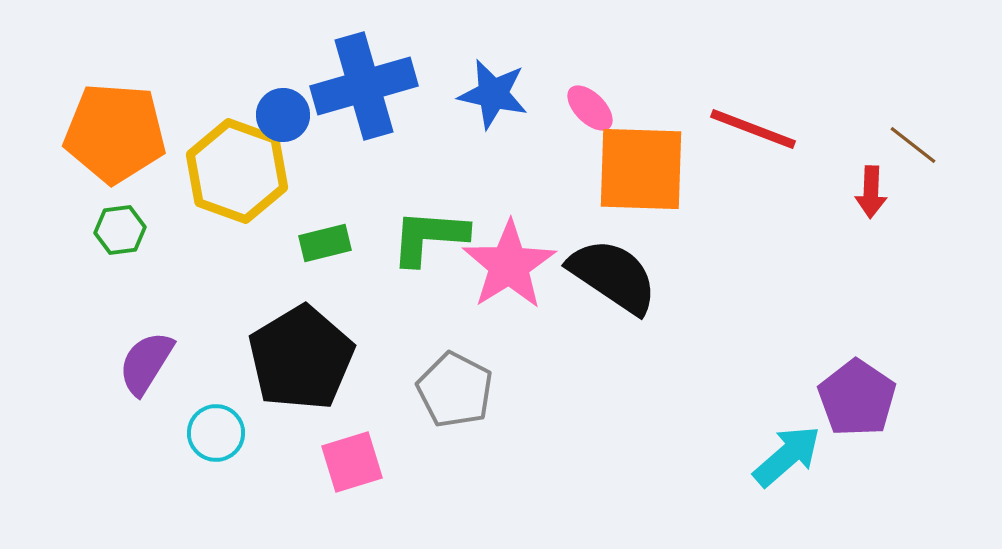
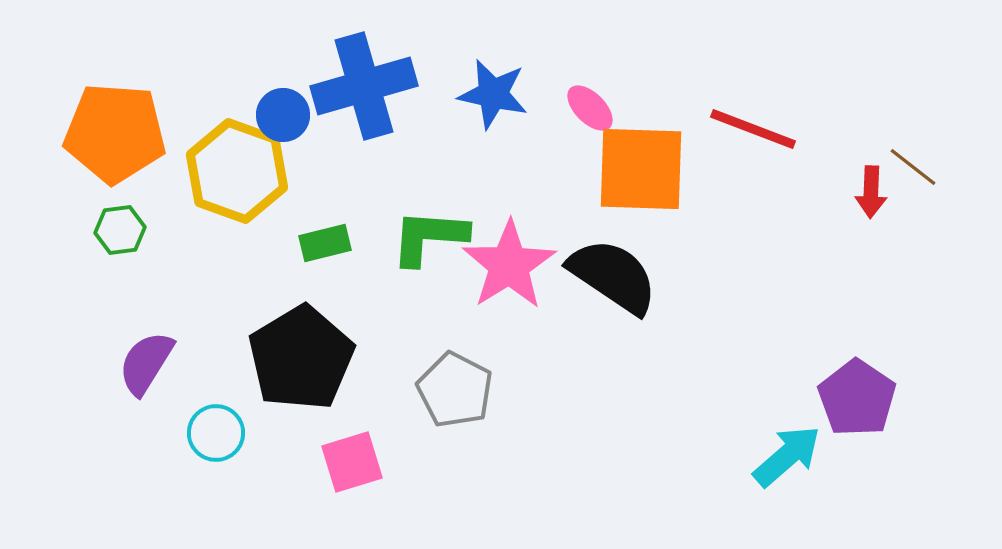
brown line: moved 22 px down
